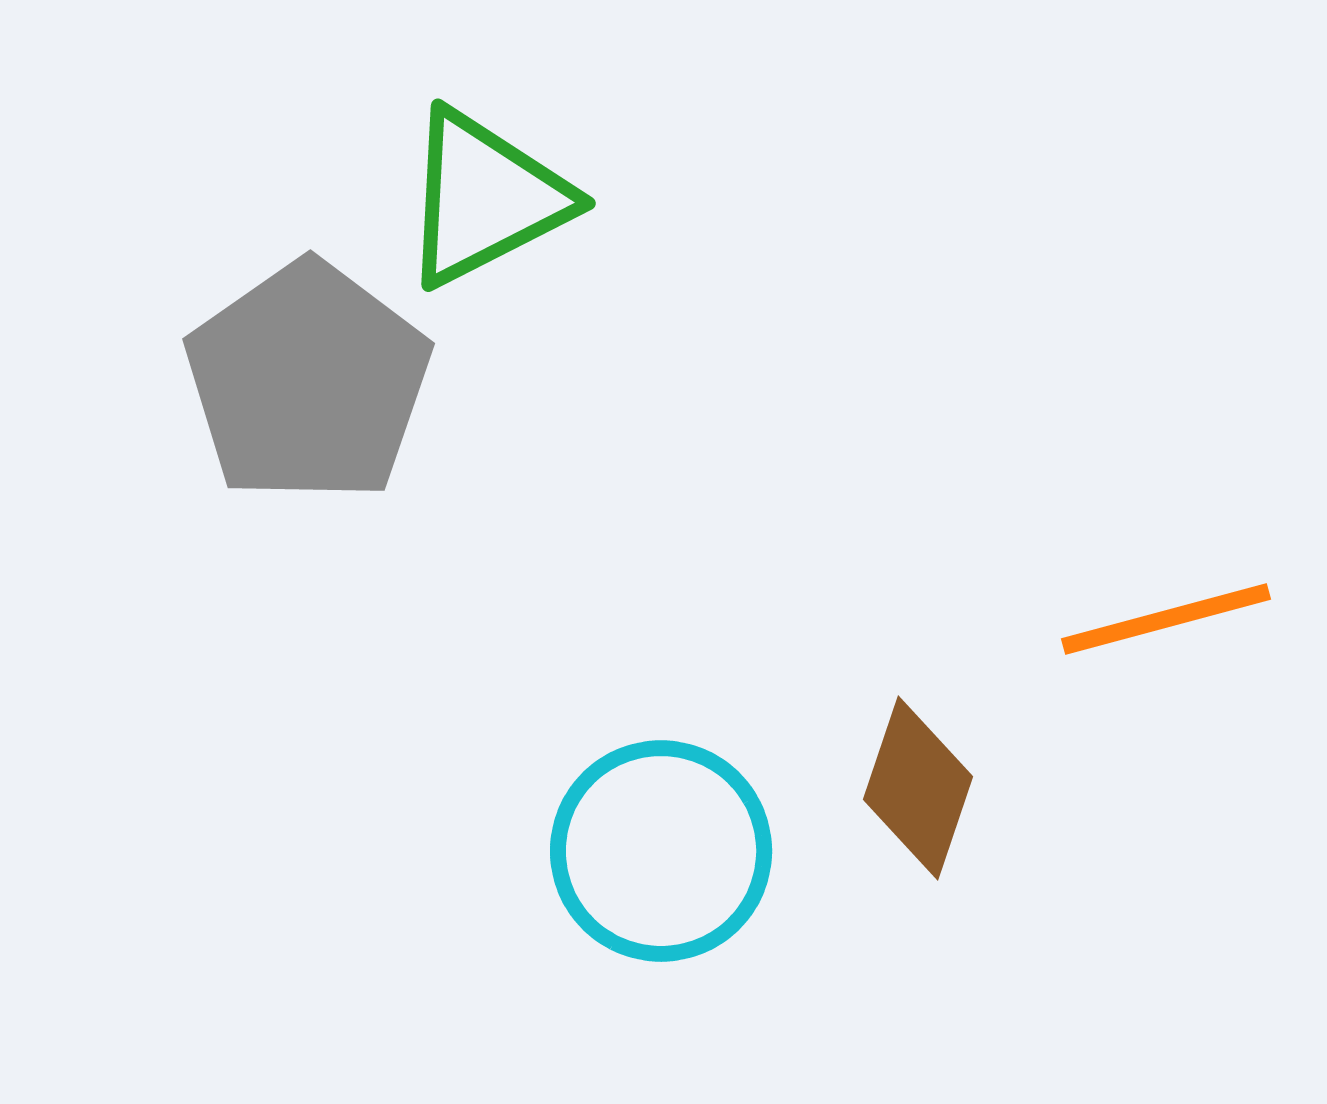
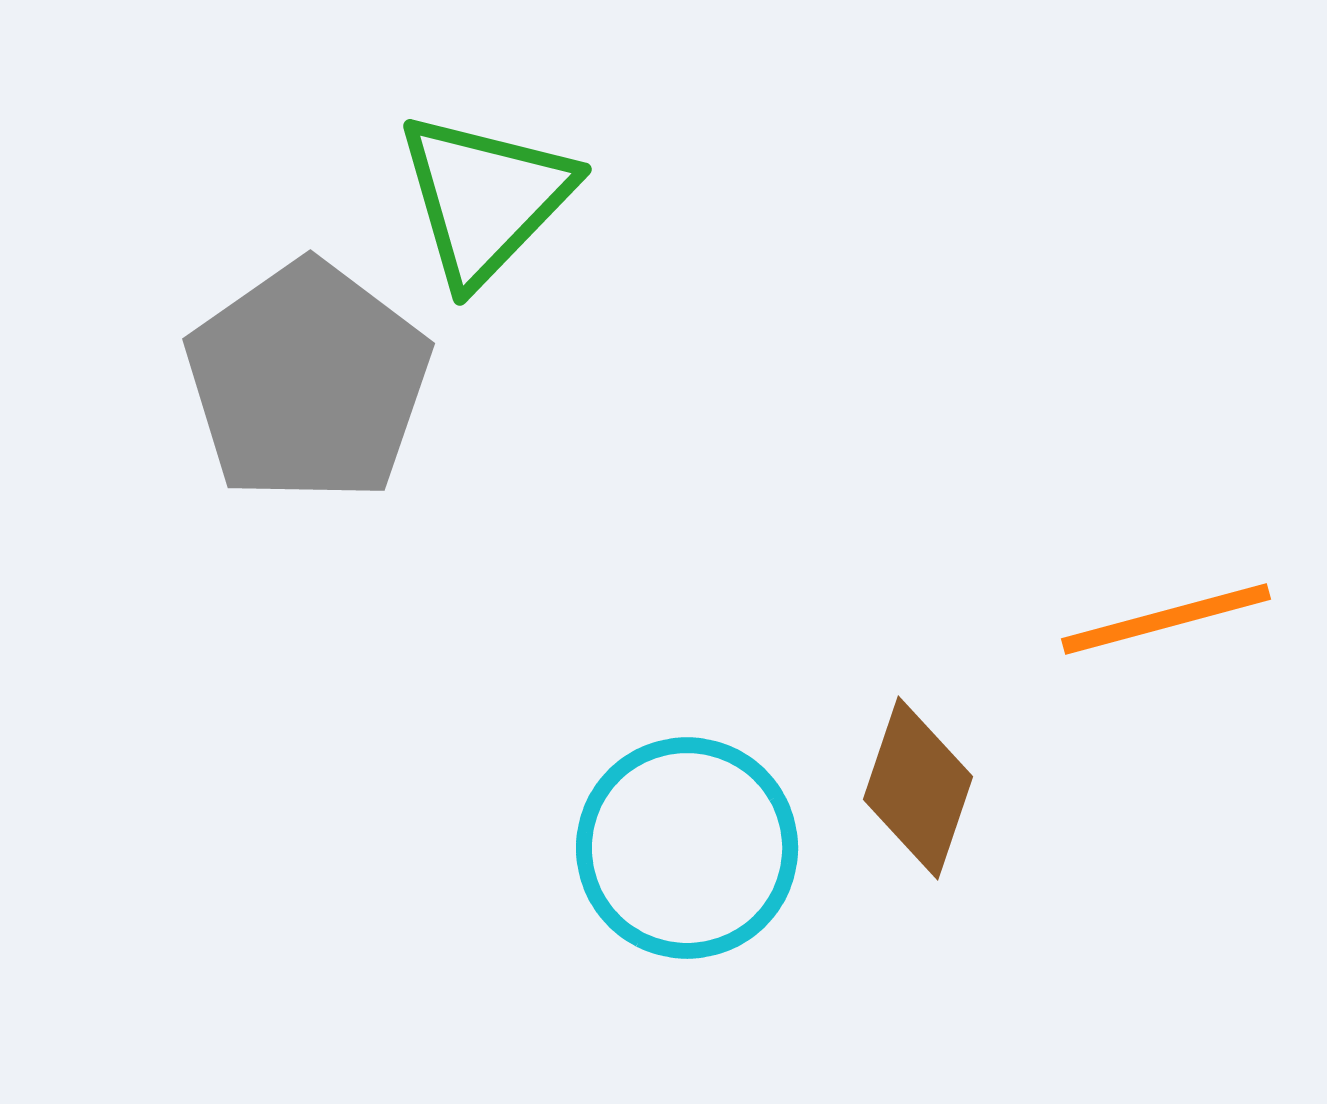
green triangle: rotated 19 degrees counterclockwise
cyan circle: moved 26 px right, 3 px up
